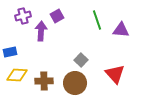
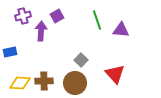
yellow diamond: moved 3 px right, 8 px down
